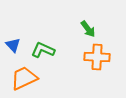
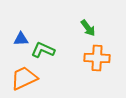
green arrow: moved 1 px up
blue triangle: moved 8 px right, 6 px up; rotated 49 degrees counterclockwise
orange cross: moved 1 px down
